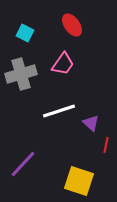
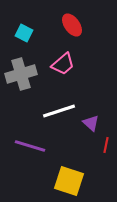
cyan square: moved 1 px left
pink trapezoid: rotated 15 degrees clockwise
purple line: moved 7 px right, 18 px up; rotated 64 degrees clockwise
yellow square: moved 10 px left
